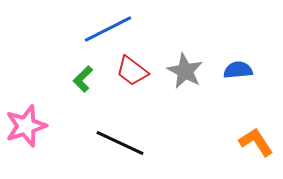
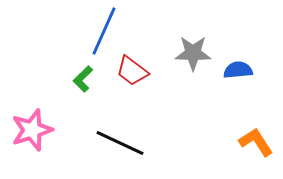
blue line: moved 4 px left, 2 px down; rotated 39 degrees counterclockwise
gray star: moved 8 px right, 18 px up; rotated 27 degrees counterclockwise
pink star: moved 6 px right, 4 px down
